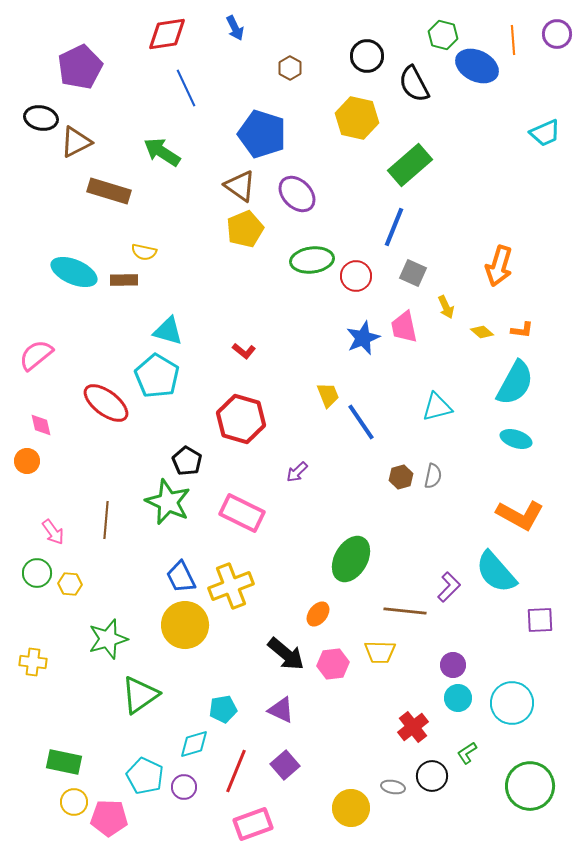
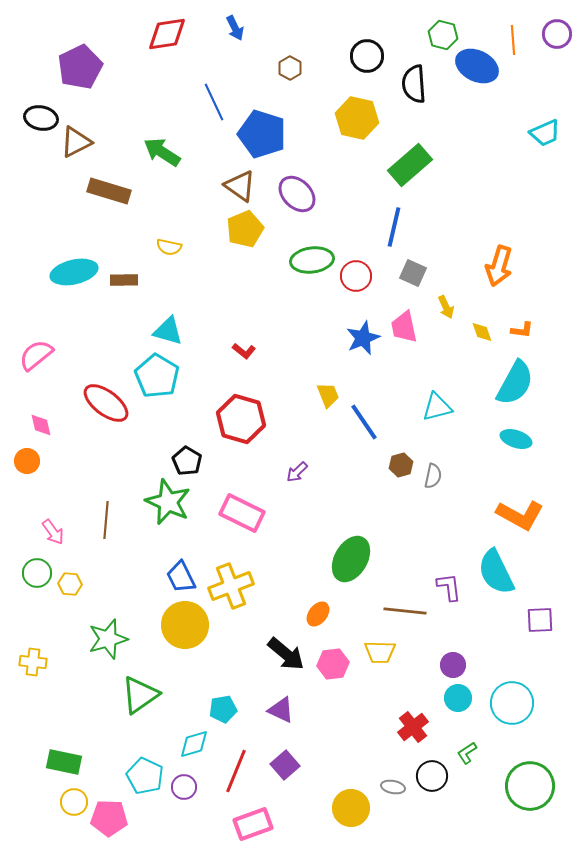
black semicircle at (414, 84): rotated 24 degrees clockwise
blue line at (186, 88): moved 28 px right, 14 px down
blue line at (394, 227): rotated 9 degrees counterclockwise
yellow semicircle at (144, 252): moved 25 px right, 5 px up
cyan ellipse at (74, 272): rotated 36 degrees counterclockwise
yellow diamond at (482, 332): rotated 30 degrees clockwise
blue line at (361, 422): moved 3 px right
brown hexagon at (401, 477): moved 12 px up
cyan semicircle at (496, 572): rotated 15 degrees clockwise
purple L-shape at (449, 587): rotated 52 degrees counterclockwise
